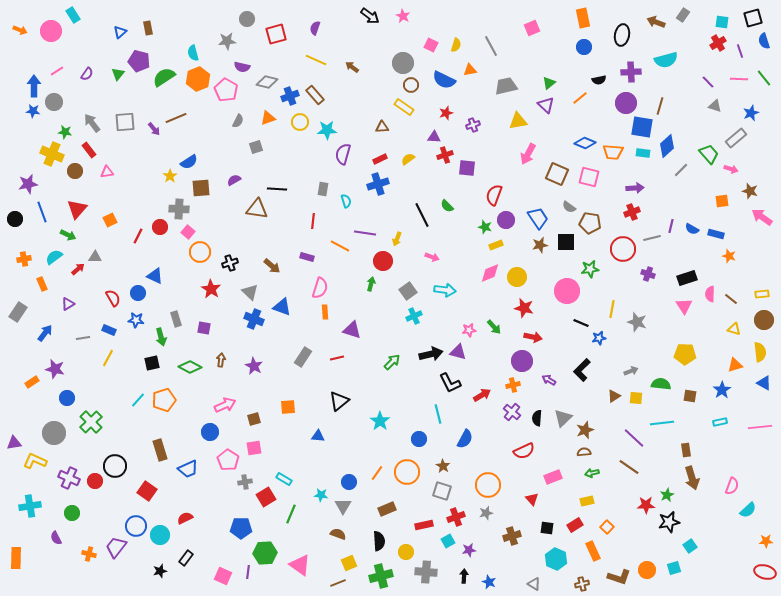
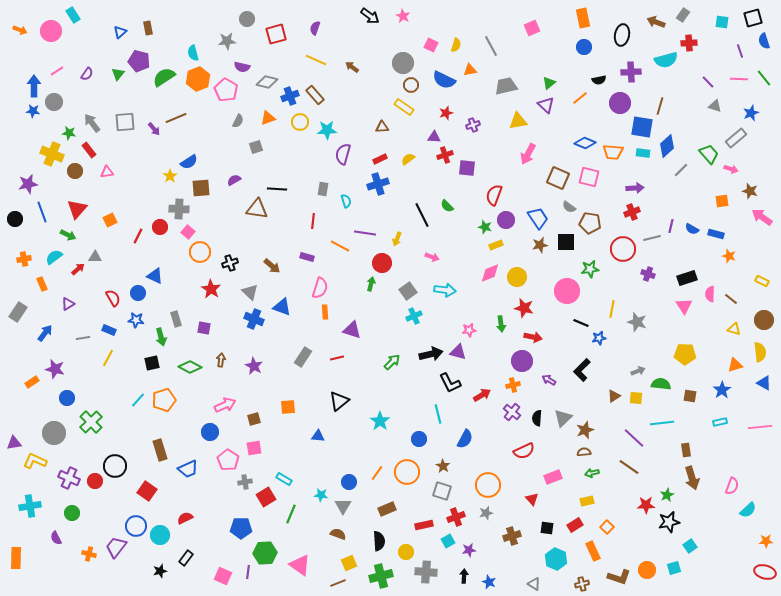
red cross at (718, 43): moved 29 px left; rotated 28 degrees clockwise
purple circle at (626, 103): moved 6 px left
green star at (65, 132): moved 4 px right, 1 px down
brown square at (557, 174): moved 1 px right, 4 px down
red circle at (383, 261): moved 1 px left, 2 px down
yellow rectangle at (762, 294): moved 13 px up; rotated 32 degrees clockwise
green arrow at (494, 327): moved 7 px right, 3 px up; rotated 35 degrees clockwise
gray arrow at (631, 371): moved 7 px right
